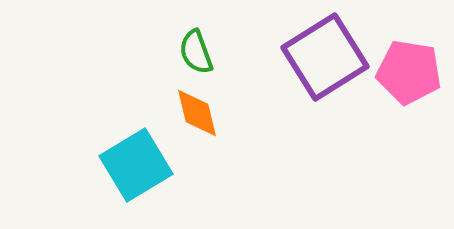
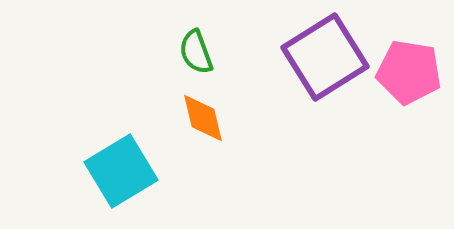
orange diamond: moved 6 px right, 5 px down
cyan square: moved 15 px left, 6 px down
